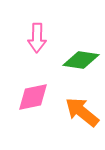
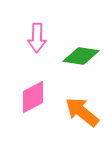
green diamond: moved 4 px up
pink diamond: rotated 16 degrees counterclockwise
